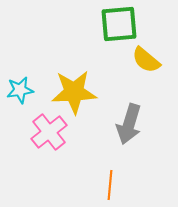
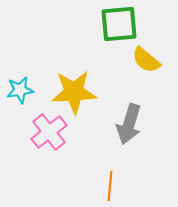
orange line: moved 1 px down
